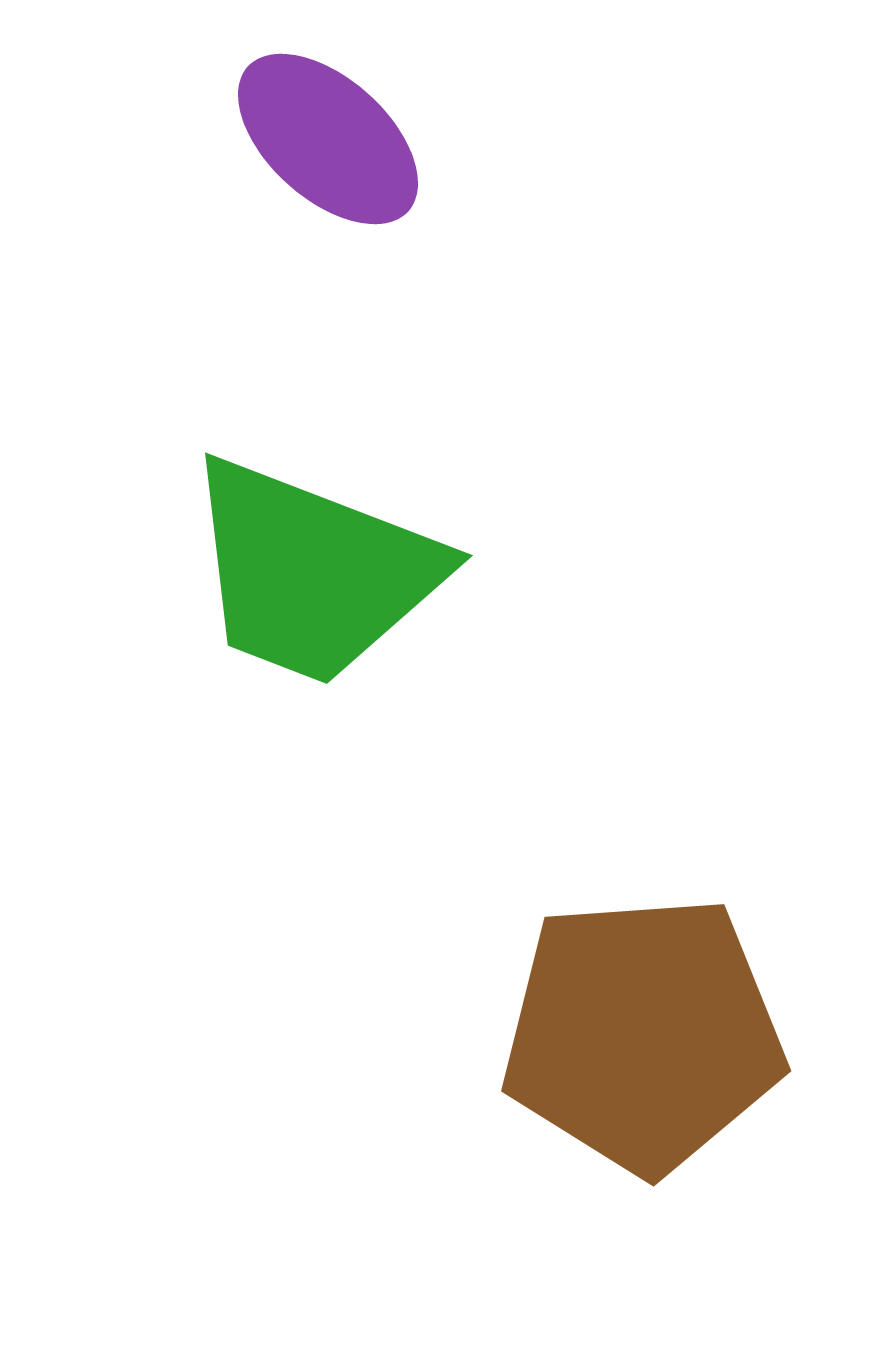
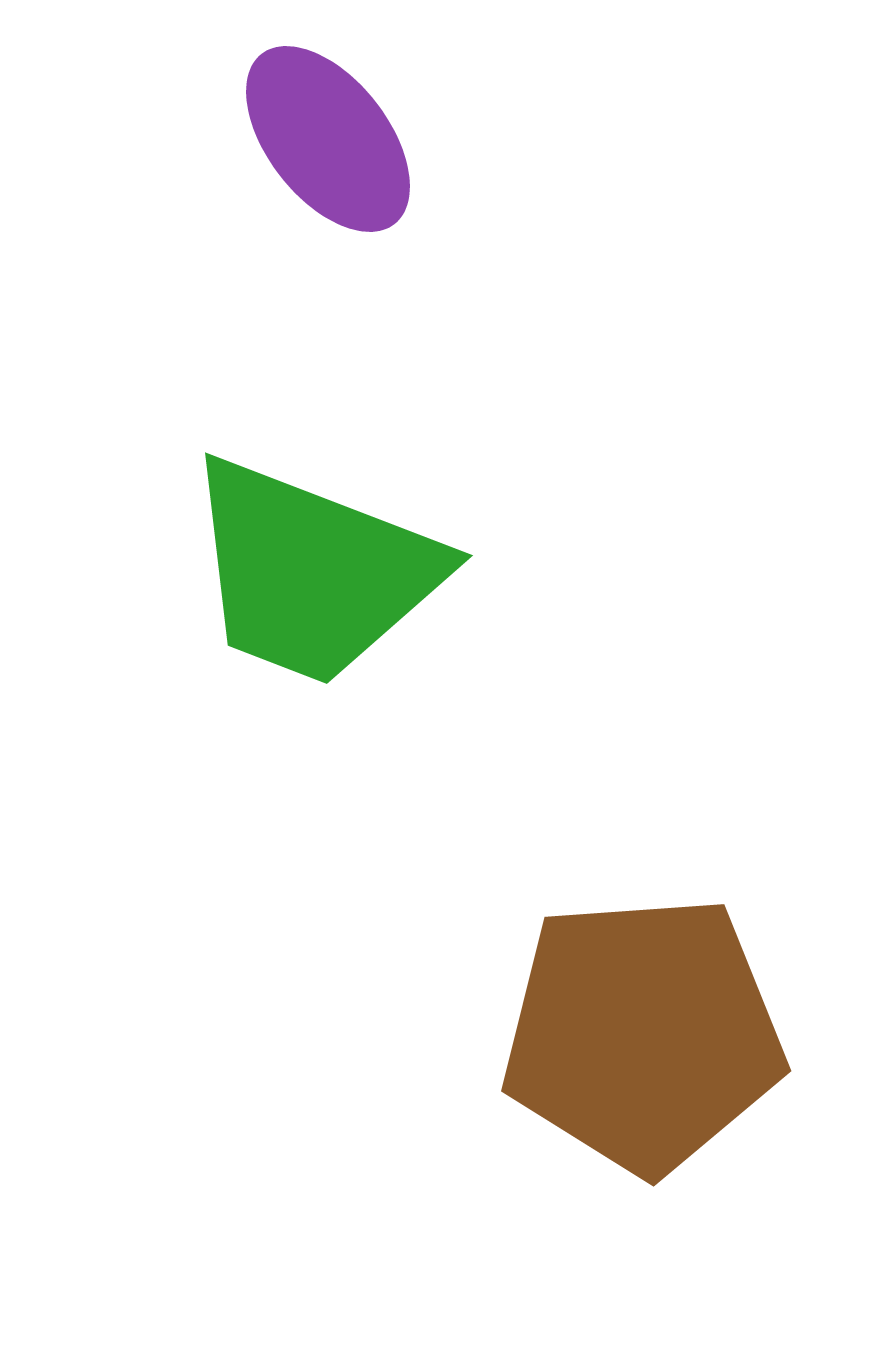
purple ellipse: rotated 10 degrees clockwise
